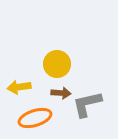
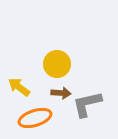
yellow arrow: rotated 45 degrees clockwise
